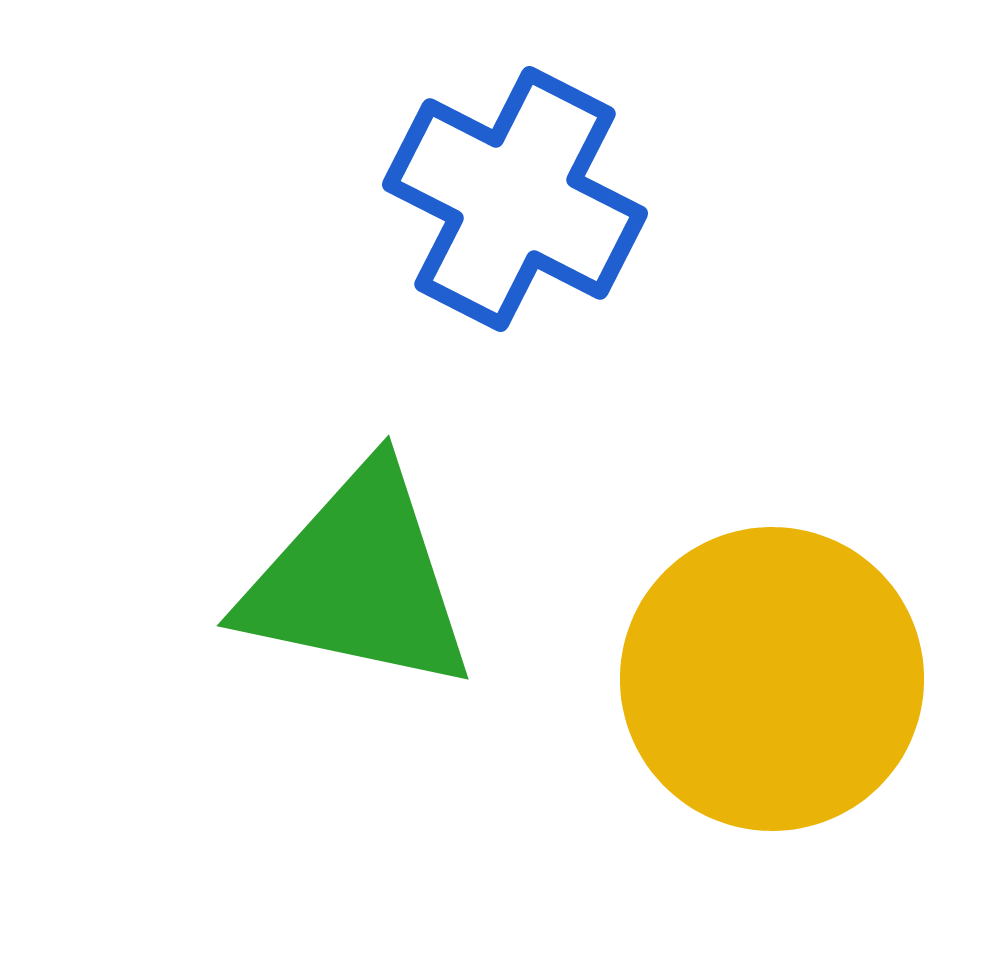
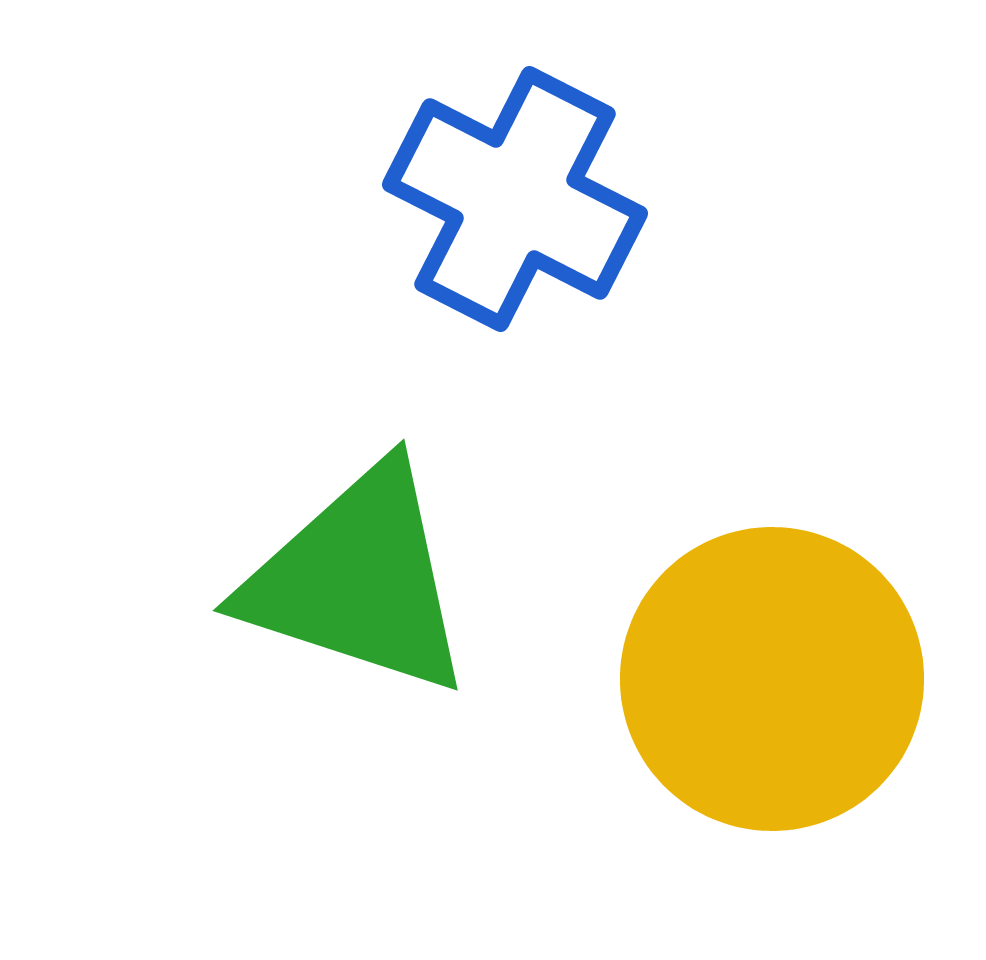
green triangle: rotated 6 degrees clockwise
